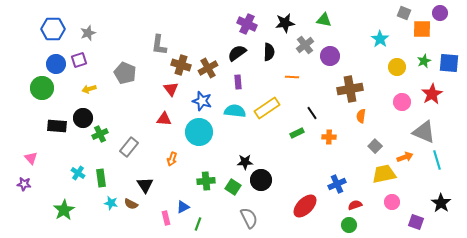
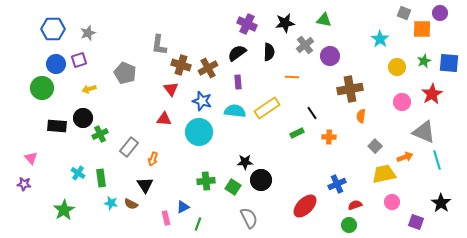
orange arrow at (172, 159): moved 19 px left
